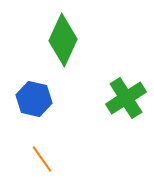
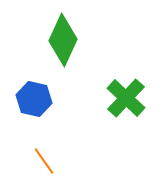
green cross: rotated 15 degrees counterclockwise
orange line: moved 2 px right, 2 px down
